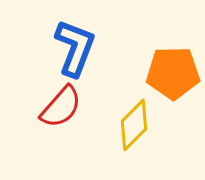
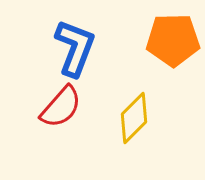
orange pentagon: moved 33 px up
yellow diamond: moved 7 px up
